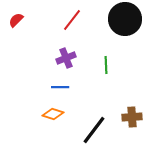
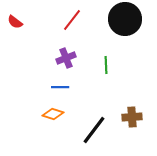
red semicircle: moved 1 px left, 2 px down; rotated 98 degrees counterclockwise
